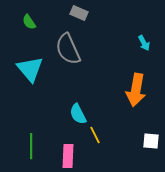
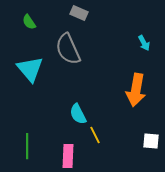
green line: moved 4 px left
